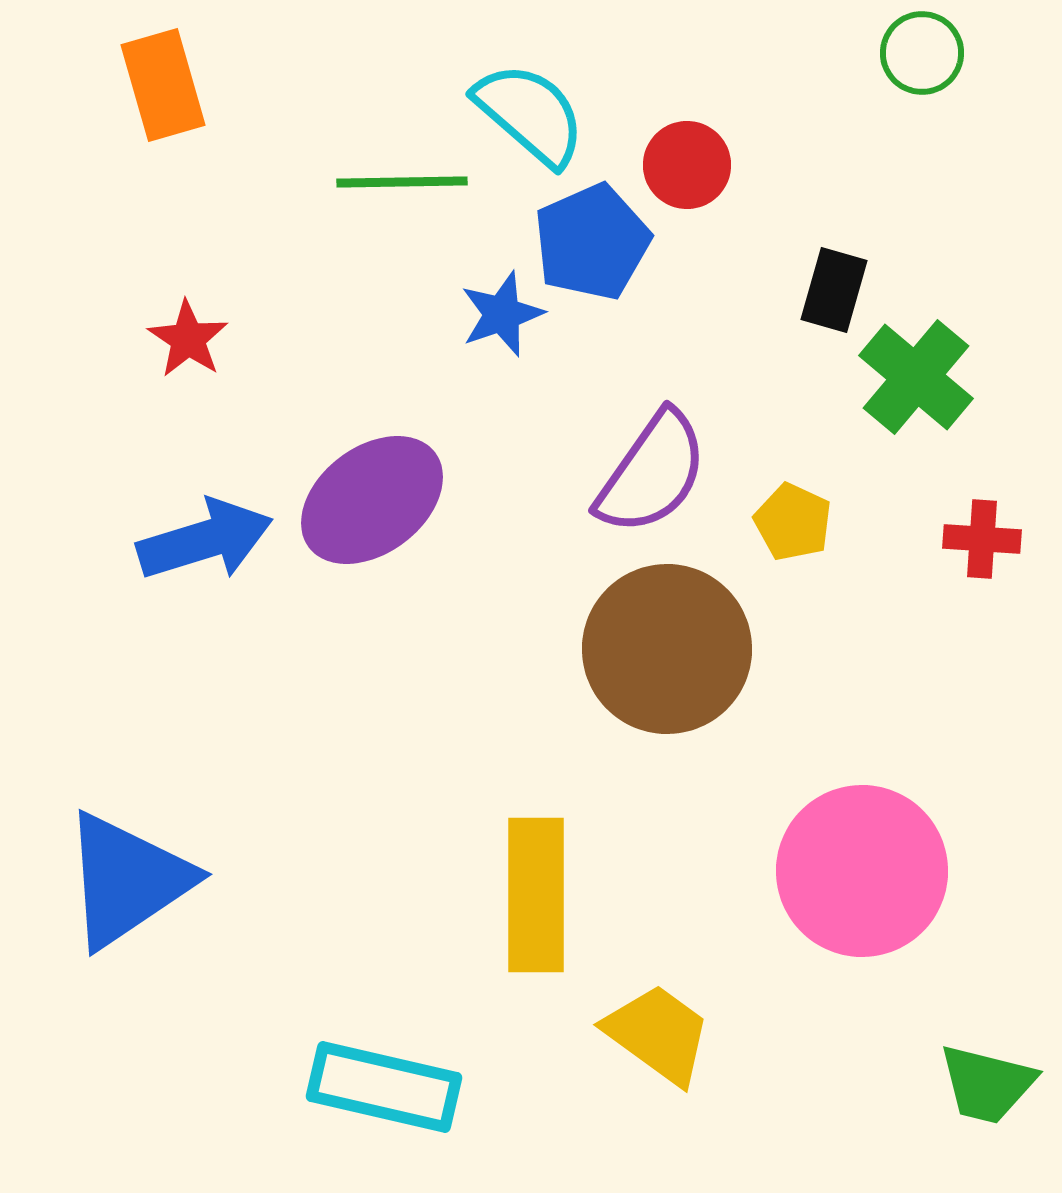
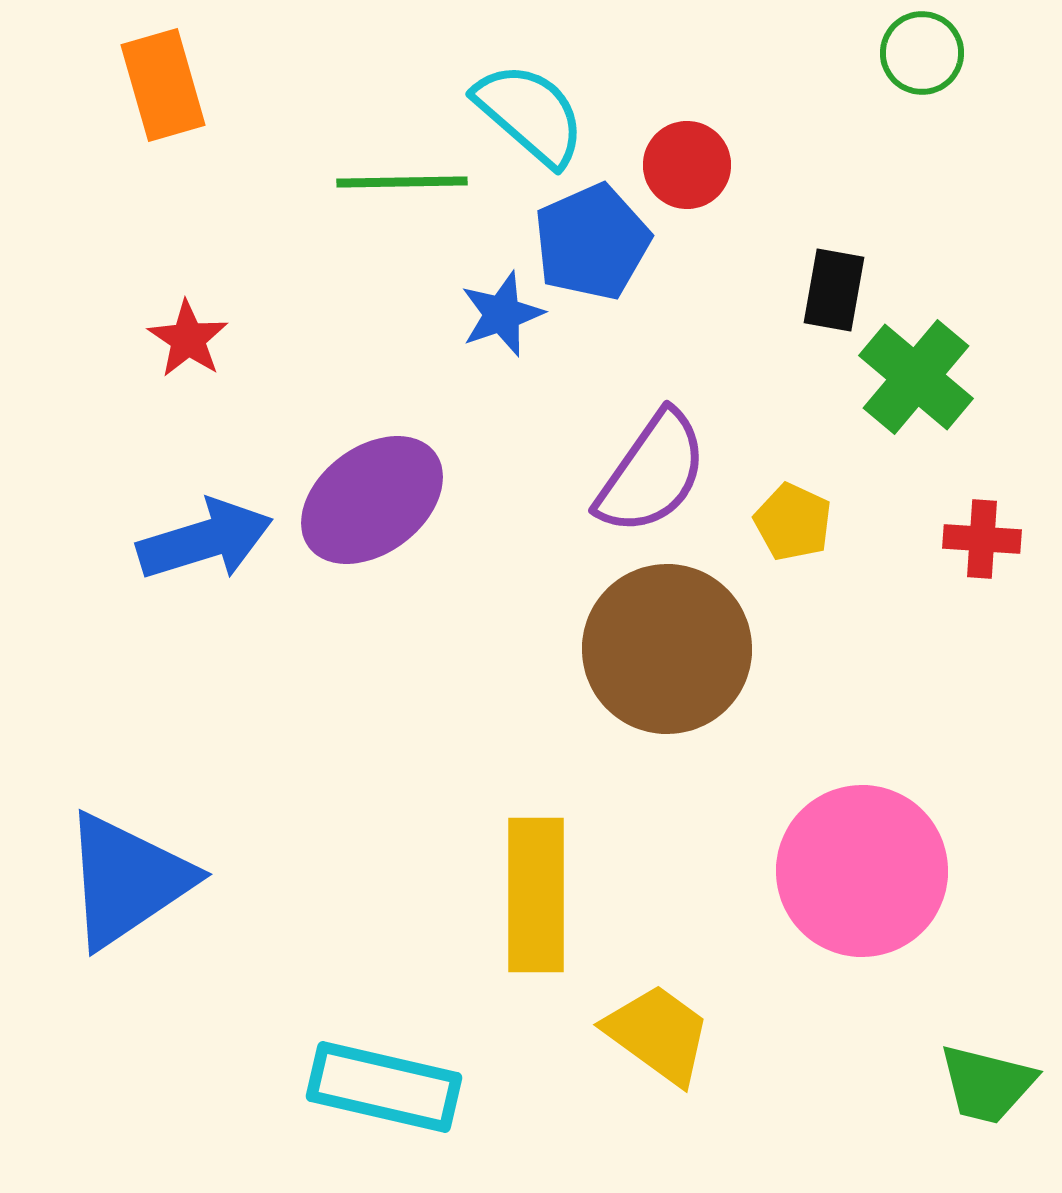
black rectangle: rotated 6 degrees counterclockwise
